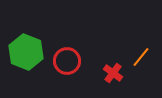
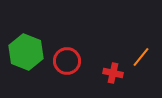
red cross: rotated 24 degrees counterclockwise
